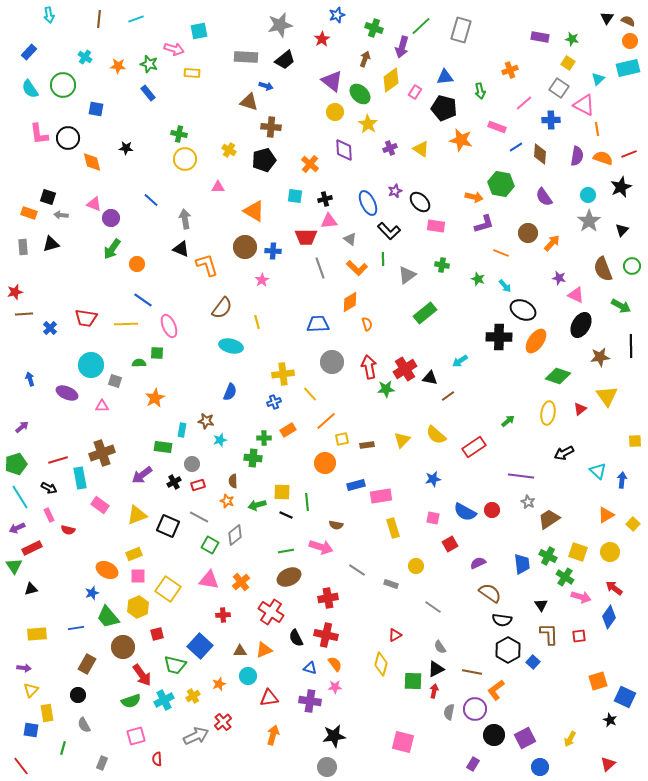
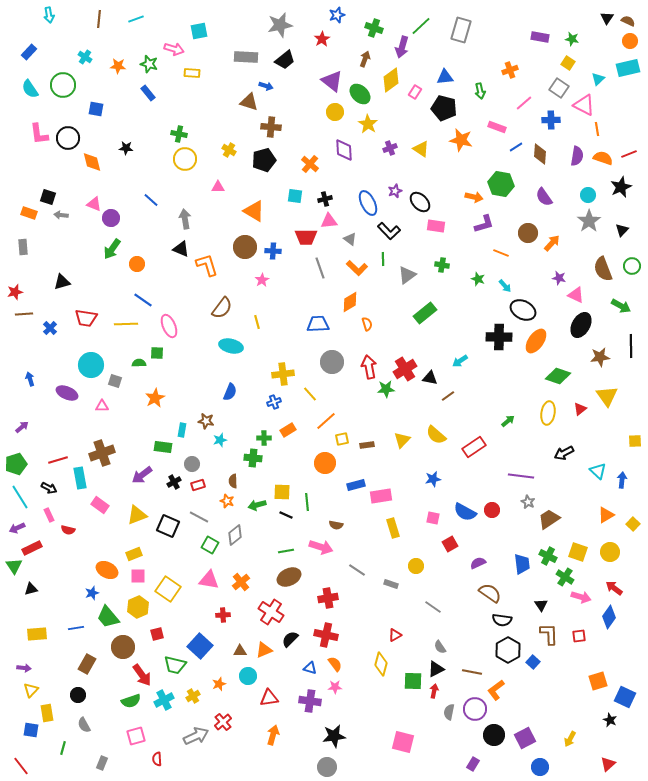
black triangle at (51, 244): moved 11 px right, 38 px down
black semicircle at (296, 638): moved 6 px left, 1 px down; rotated 72 degrees clockwise
